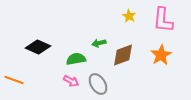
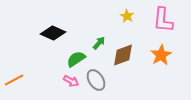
yellow star: moved 2 px left
green arrow: rotated 144 degrees clockwise
black diamond: moved 15 px right, 14 px up
green semicircle: rotated 24 degrees counterclockwise
orange line: rotated 48 degrees counterclockwise
gray ellipse: moved 2 px left, 4 px up
